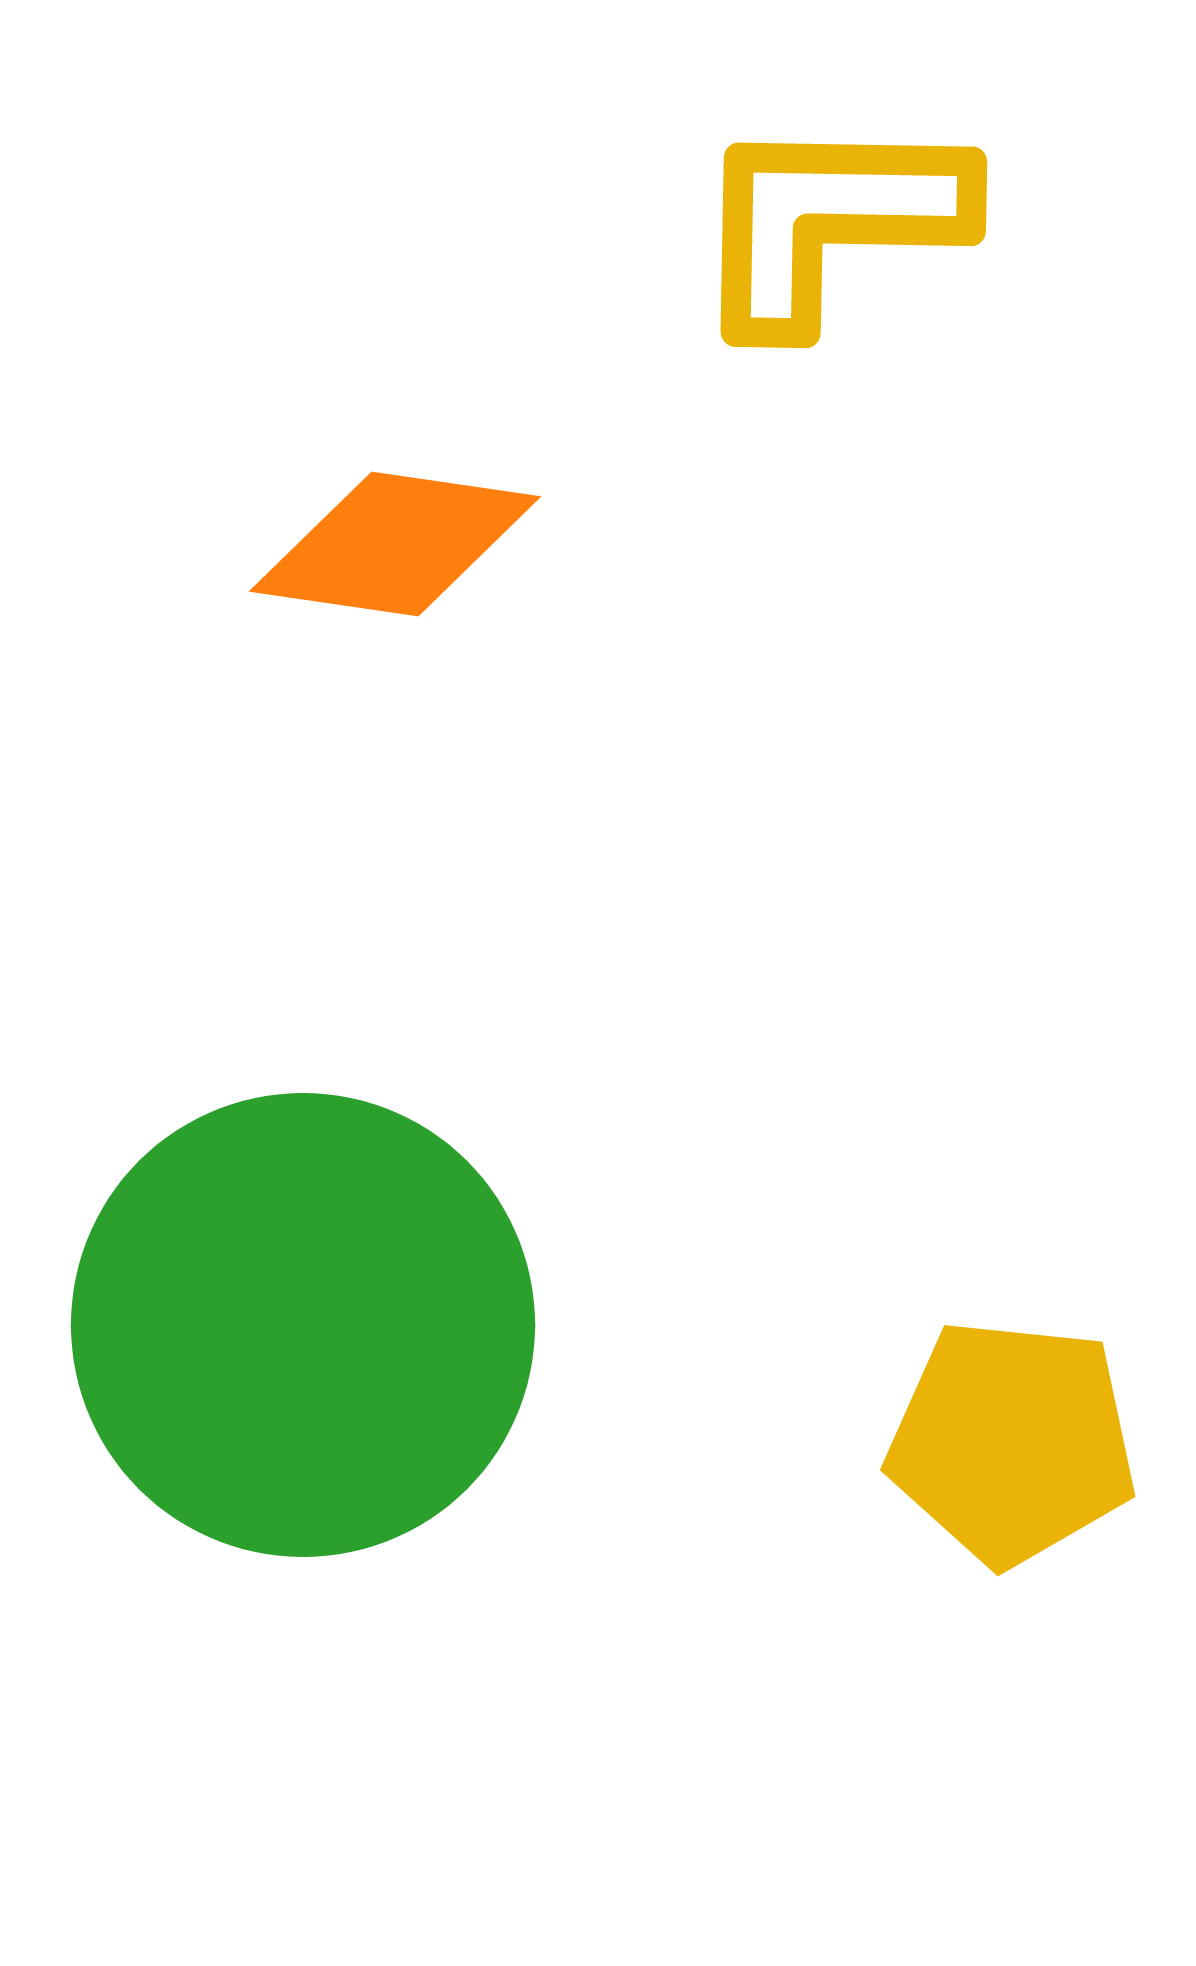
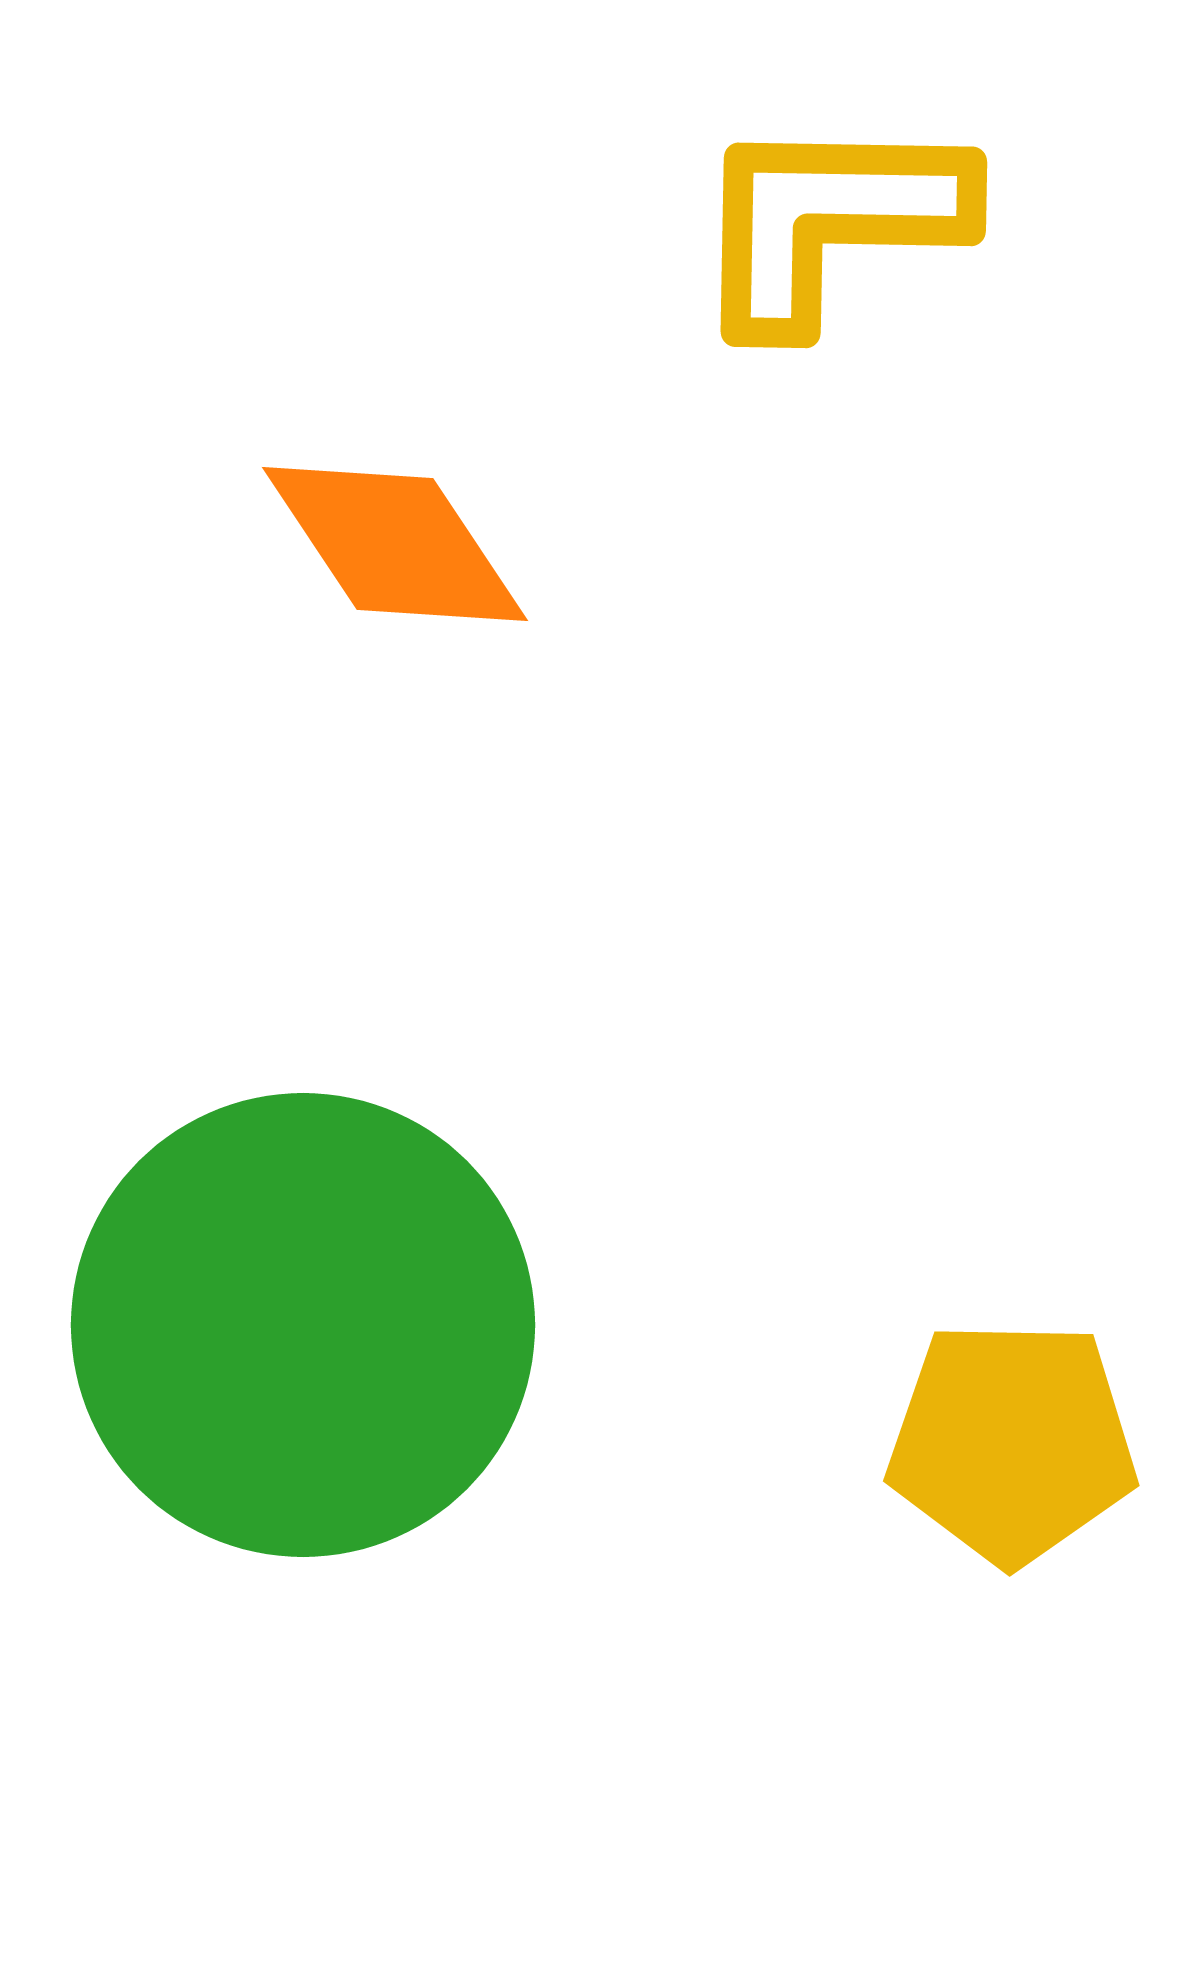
orange diamond: rotated 48 degrees clockwise
yellow pentagon: rotated 5 degrees counterclockwise
